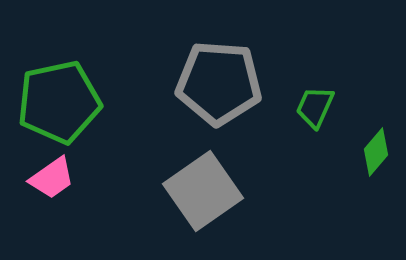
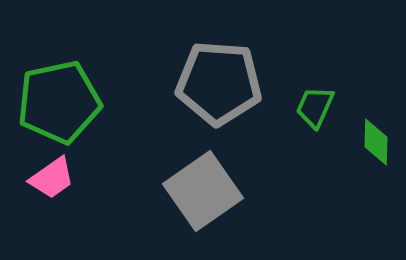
green diamond: moved 10 px up; rotated 39 degrees counterclockwise
